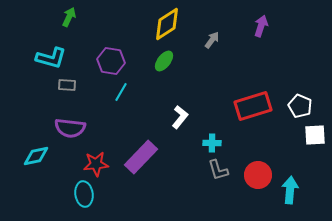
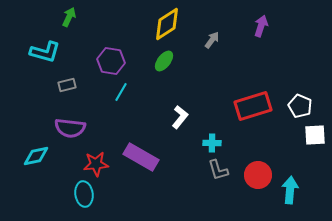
cyan L-shape: moved 6 px left, 6 px up
gray rectangle: rotated 18 degrees counterclockwise
purple rectangle: rotated 76 degrees clockwise
